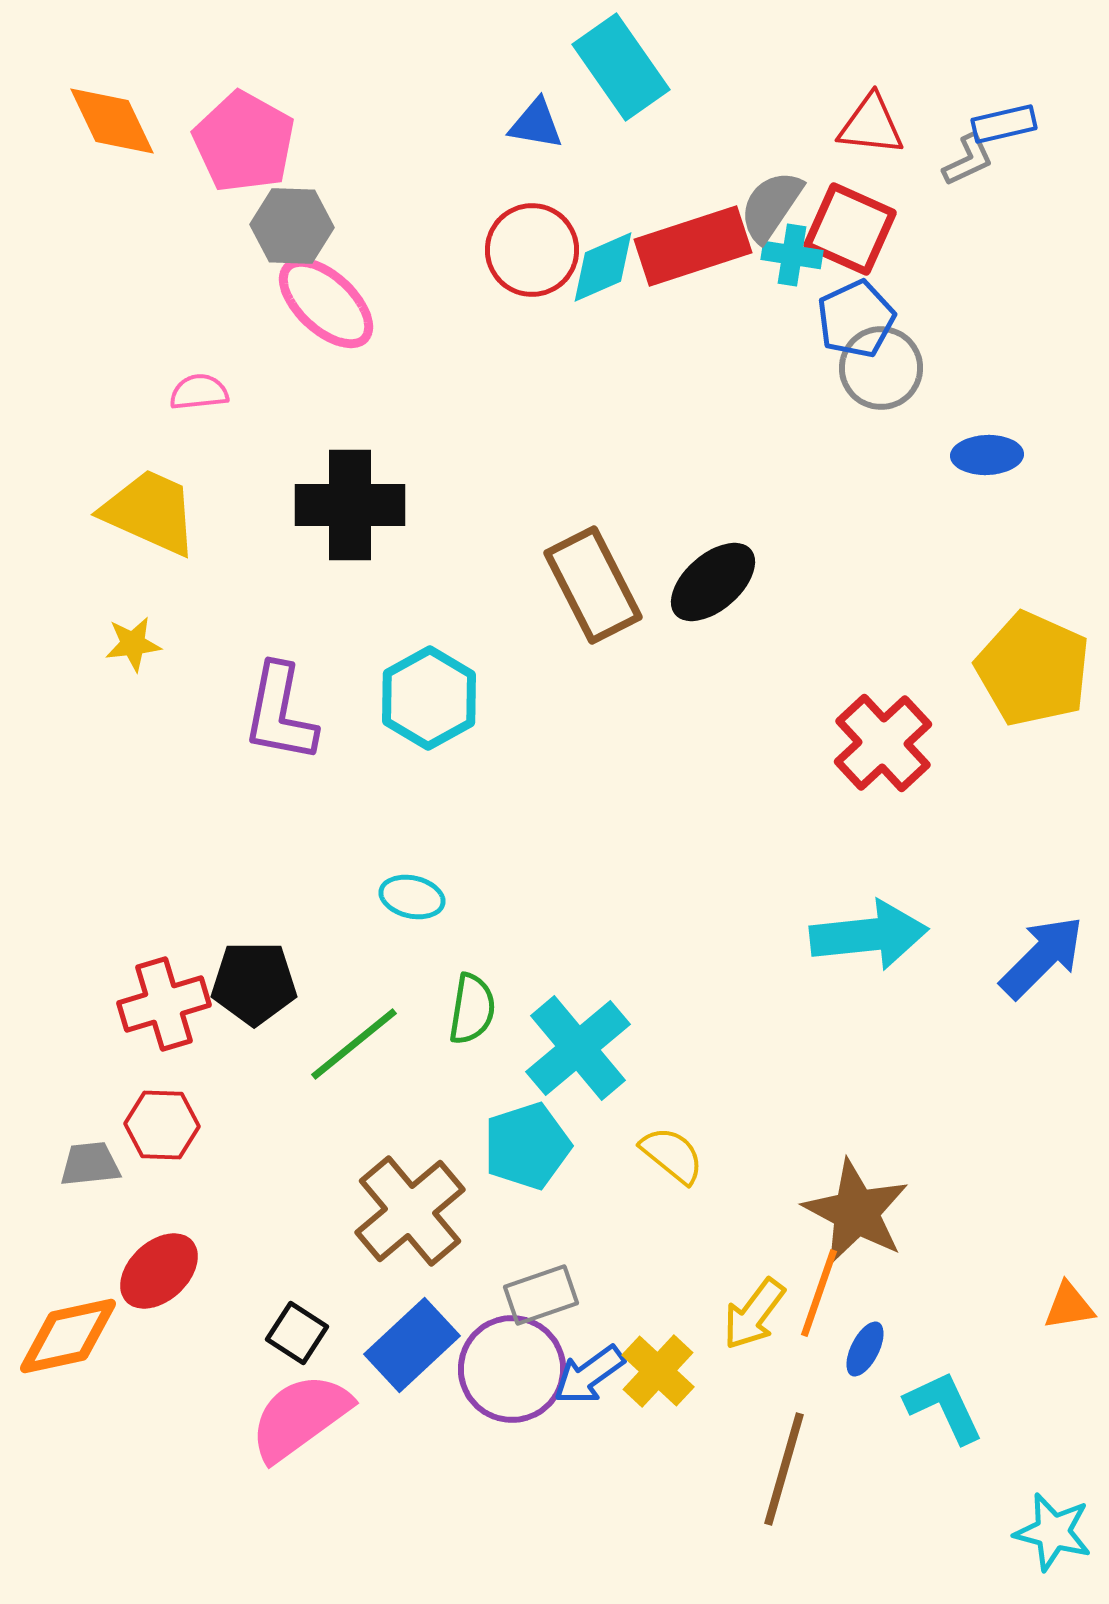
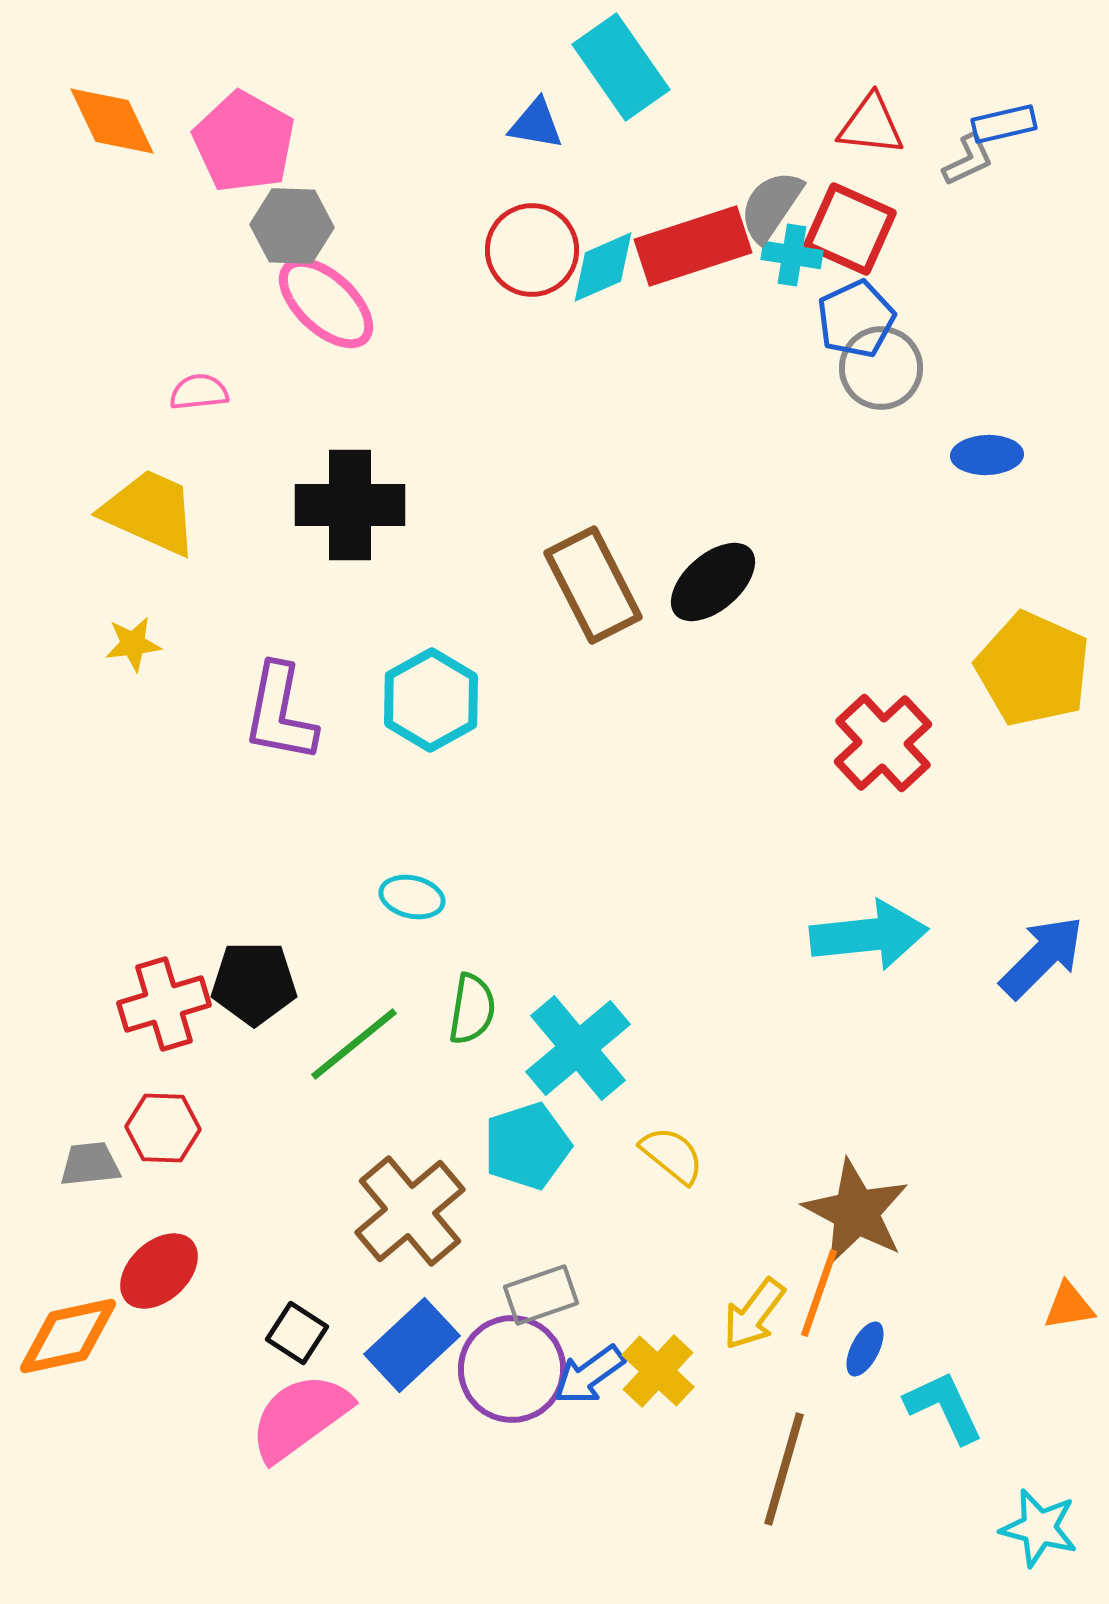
cyan hexagon at (429, 698): moved 2 px right, 2 px down
red hexagon at (162, 1125): moved 1 px right, 3 px down
cyan star at (1053, 1532): moved 14 px left, 4 px up
